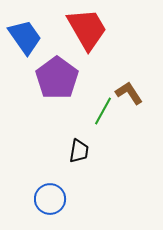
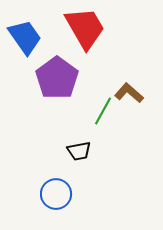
red trapezoid: moved 2 px left, 1 px up
brown L-shape: rotated 16 degrees counterclockwise
black trapezoid: rotated 70 degrees clockwise
blue circle: moved 6 px right, 5 px up
